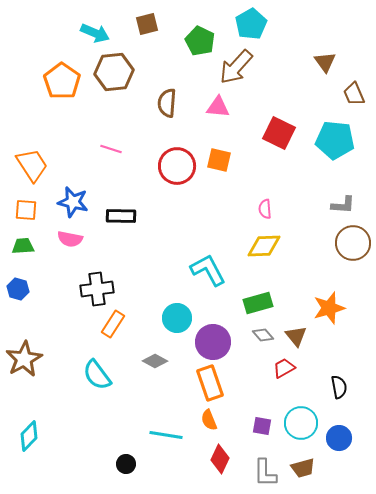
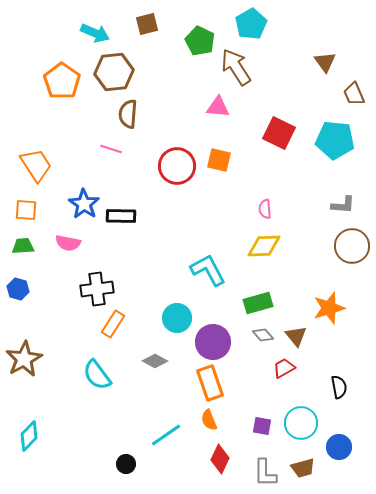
brown arrow at (236, 67): rotated 105 degrees clockwise
brown semicircle at (167, 103): moved 39 px left, 11 px down
orange trapezoid at (32, 165): moved 4 px right
blue star at (73, 202): moved 11 px right, 2 px down; rotated 20 degrees clockwise
pink semicircle at (70, 239): moved 2 px left, 4 px down
brown circle at (353, 243): moved 1 px left, 3 px down
cyan line at (166, 435): rotated 44 degrees counterclockwise
blue circle at (339, 438): moved 9 px down
